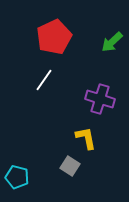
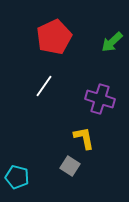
white line: moved 6 px down
yellow L-shape: moved 2 px left
